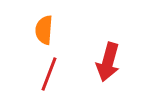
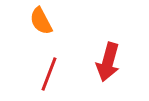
orange semicircle: moved 3 px left, 9 px up; rotated 32 degrees counterclockwise
